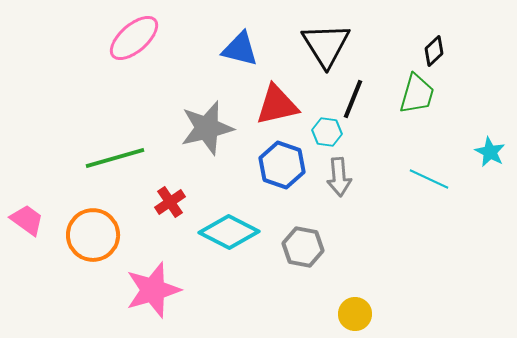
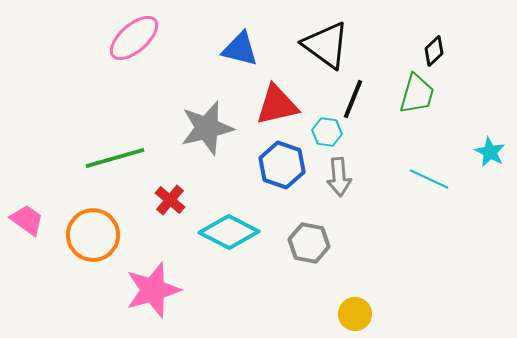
black triangle: rotated 22 degrees counterclockwise
red cross: moved 2 px up; rotated 16 degrees counterclockwise
gray hexagon: moved 6 px right, 4 px up
